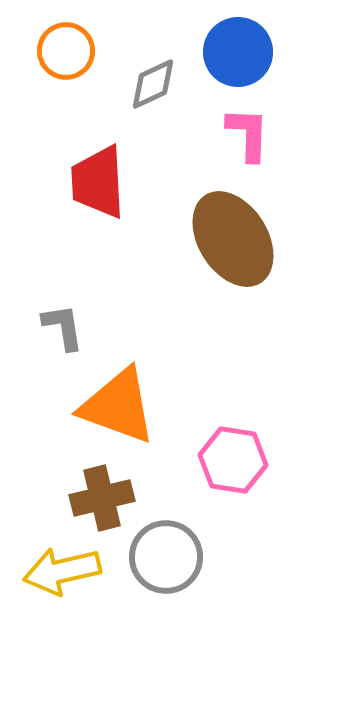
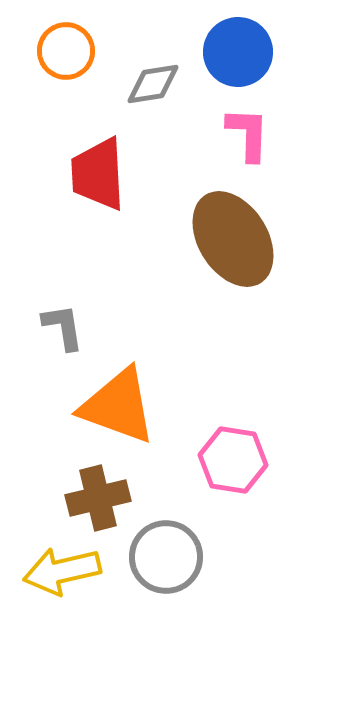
gray diamond: rotated 16 degrees clockwise
red trapezoid: moved 8 px up
brown cross: moved 4 px left
